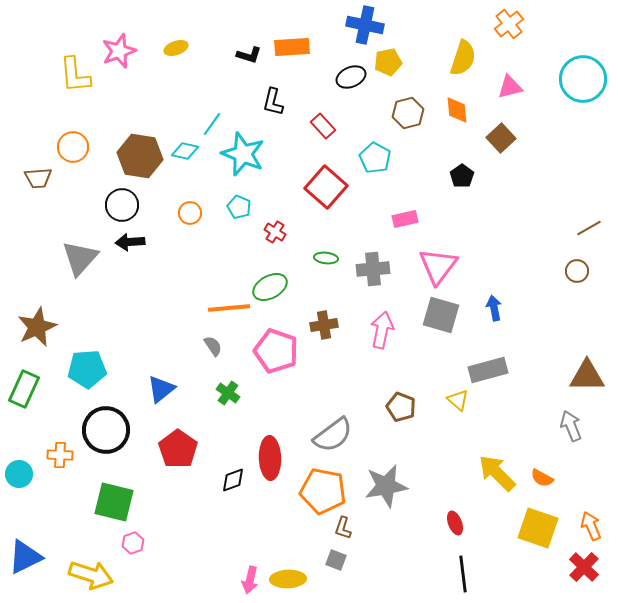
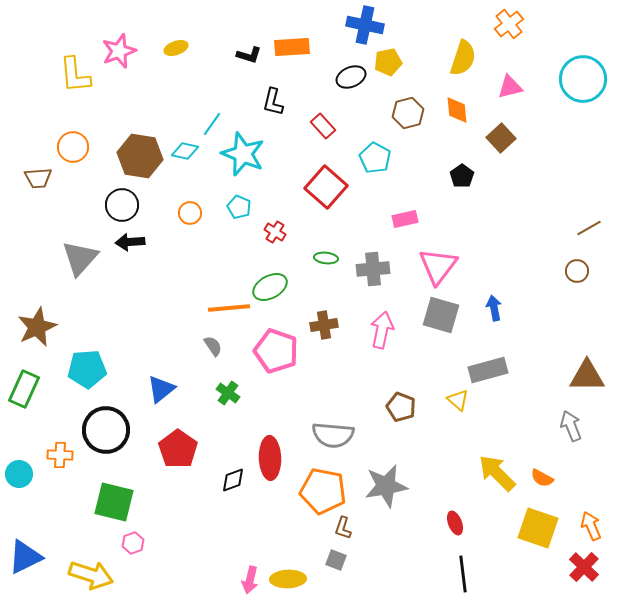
gray semicircle at (333, 435): rotated 42 degrees clockwise
